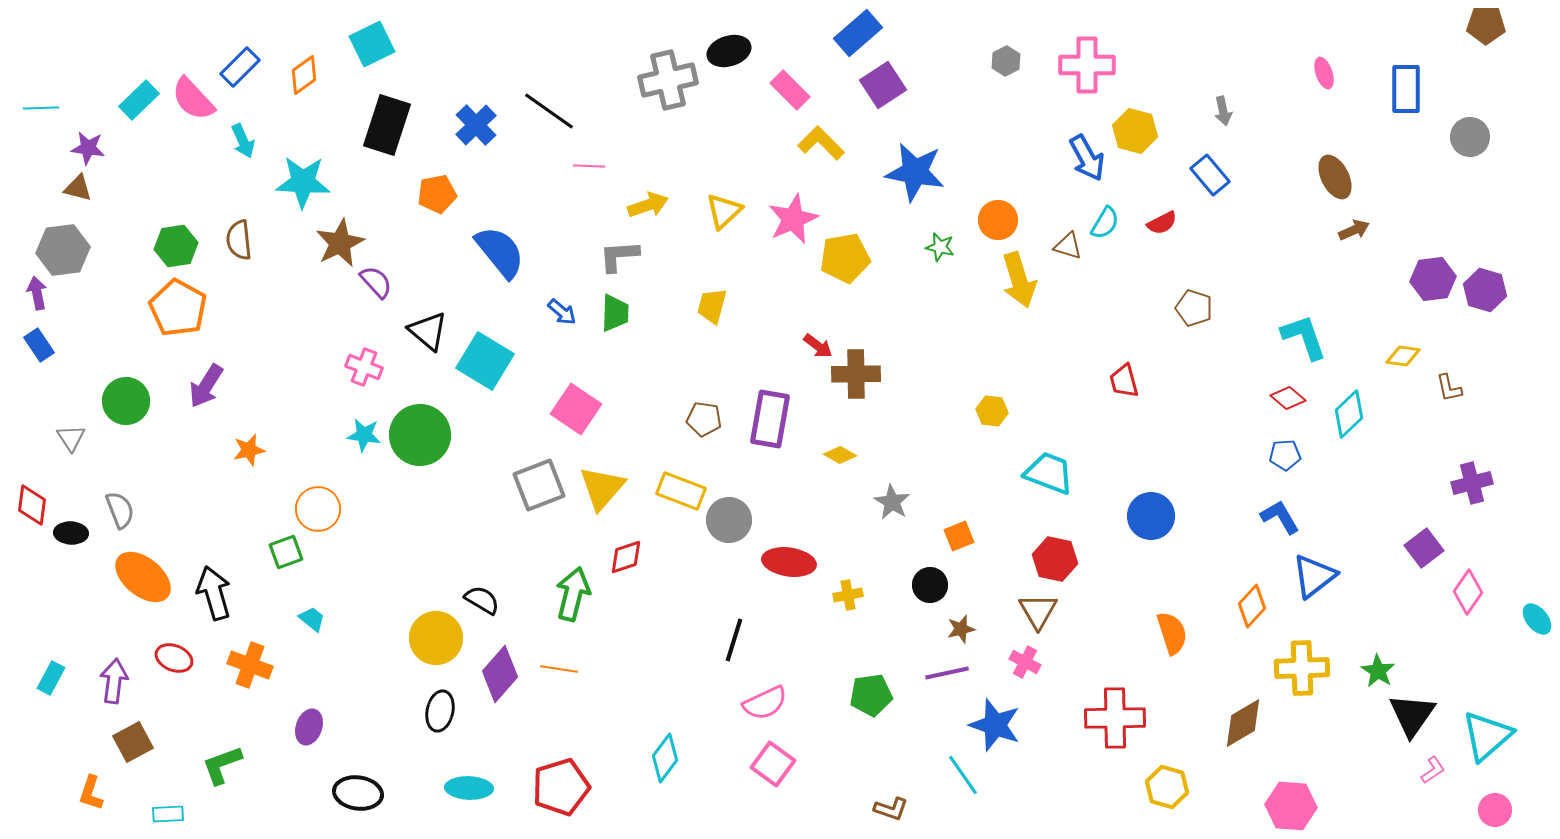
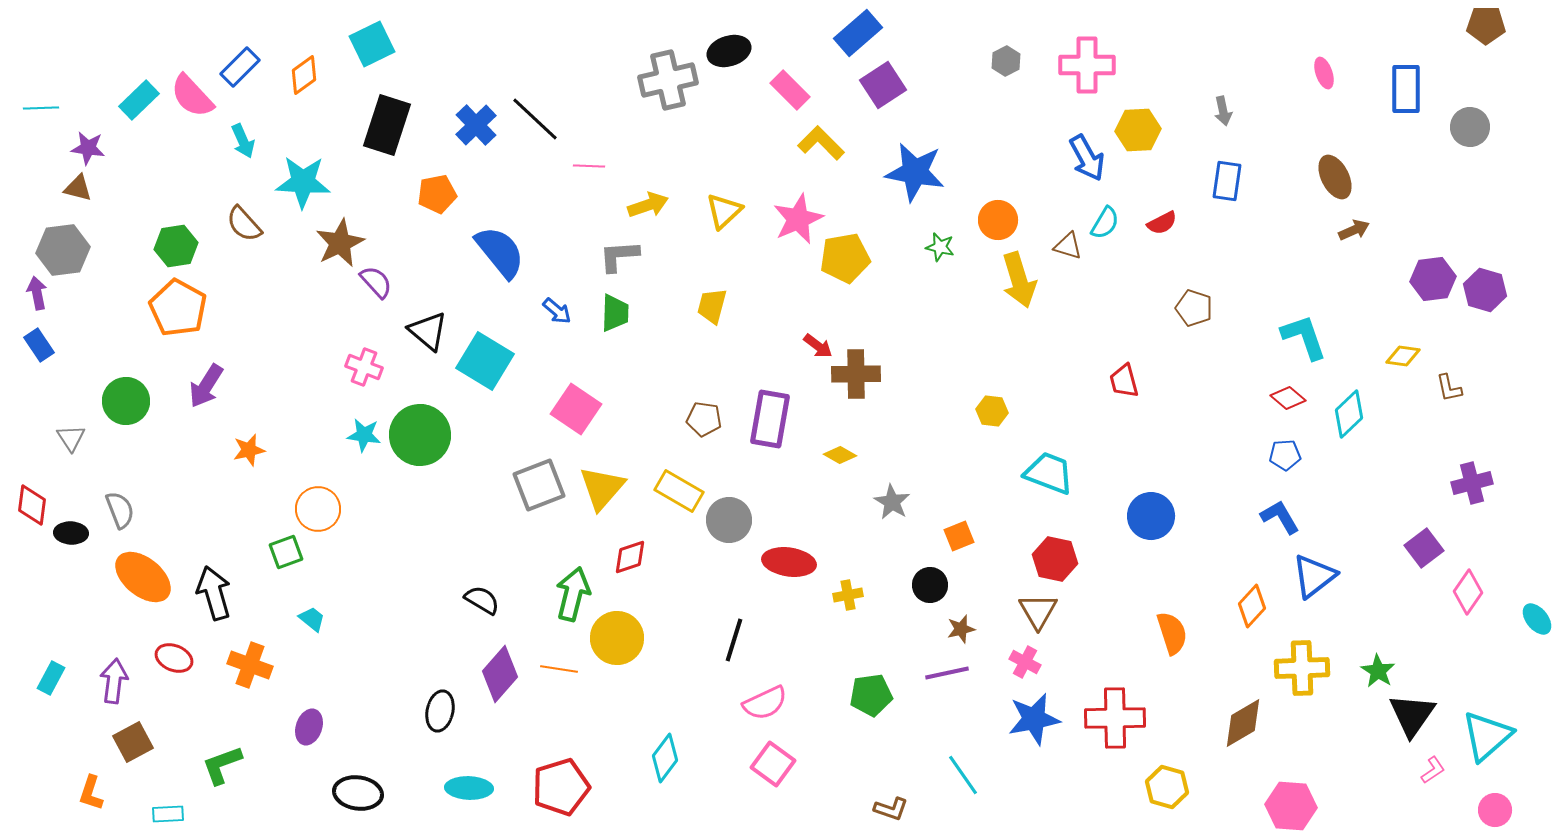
pink semicircle at (193, 99): moved 1 px left, 3 px up
black line at (549, 111): moved 14 px left, 8 px down; rotated 8 degrees clockwise
yellow hexagon at (1135, 131): moved 3 px right, 1 px up; rotated 18 degrees counterclockwise
gray circle at (1470, 137): moved 10 px up
blue rectangle at (1210, 175): moved 17 px right, 6 px down; rotated 48 degrees clockwise
pink star at (793, 219): moved 5 px right
brown semicircle at (239, 240): moved 5 px right, 16 px up; rotated 36 degrees counterclockwise
blue arrow at (562, 312): moved 5 px left, 1 px up
yellow rectangle at (681, 491): moved 2 px left; rotated 9 degrees clockwise
red diamond at (626, 557): moved 4 px right
yellow circle at (436, 638): moved 181 px right
blue star at (995, 725): moved 39 px right, 6 px up; rotated 30 degrees counterclockwise
